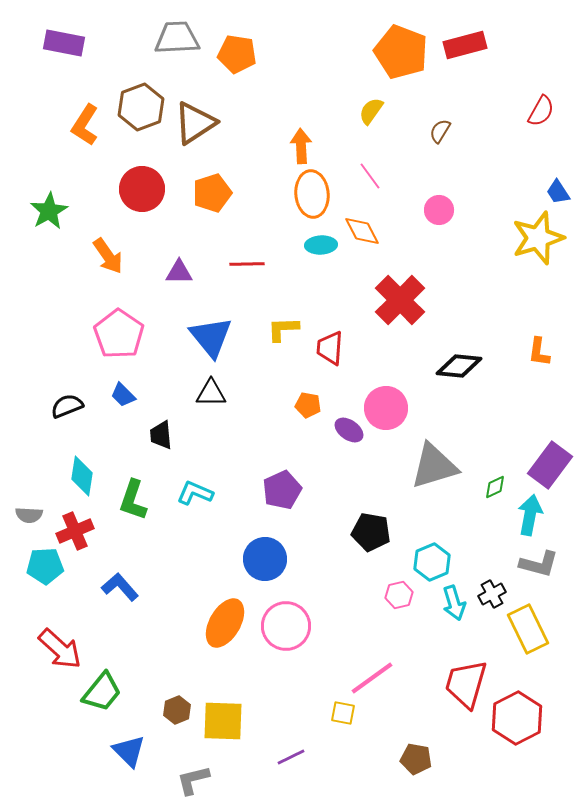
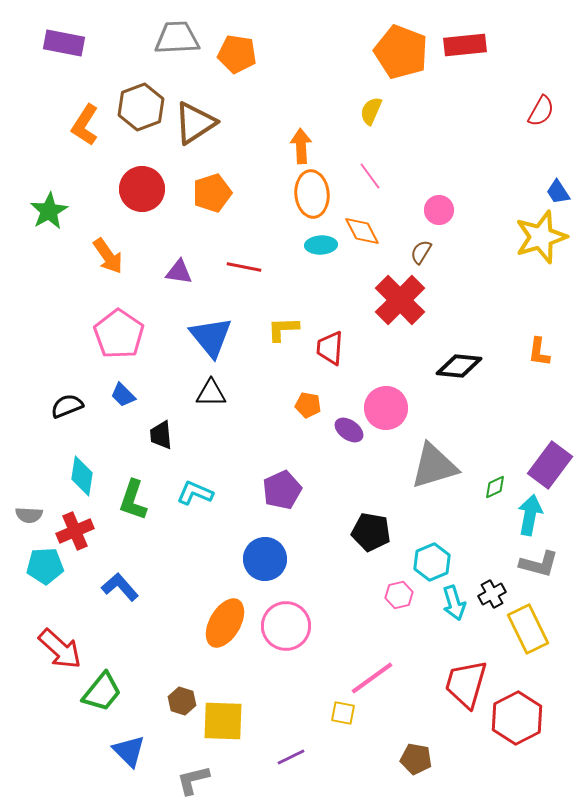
red rectangle at (465, 45): rotated 9 degrees clockwise
yellow semicircle at (371, 111): rotated 12 degrees counterclockwise
brown semicircle at (440, 131): moved 19 px left, 121 px down
yellow star at (538, 238): moved 3 px right, 1 px up
red line at (247, 264): moved 3 px left, 3 px down; rotated 12 degrees clockwise
purple triangle at (179, 272): rotated 8 degrees clockwise
brown hexagon at (177, 710): moved 5 px right, 9 px up; rotated 20 degrees counterclockwise
